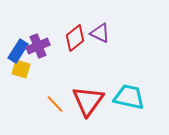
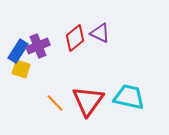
orange line: moved 1 px up
